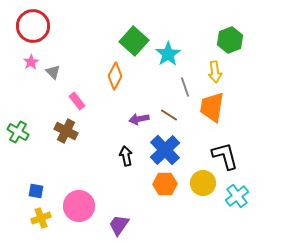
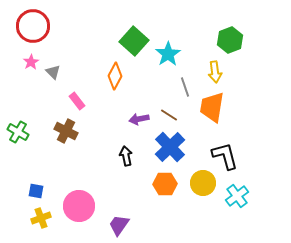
blue cross: moved 5 px right, 3 px up
